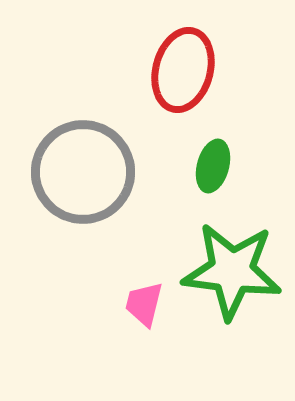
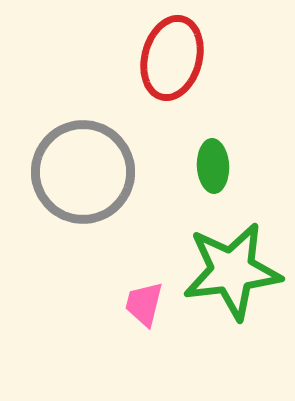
red ellipse: moved 11 px left, 12 px up
green ellipse: rotated 18 degrees counterclockwise
green star: rotated 14 degrees counterclockwise
